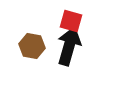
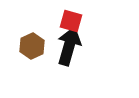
brown hexagon: rotated 25 degrees clockwise
